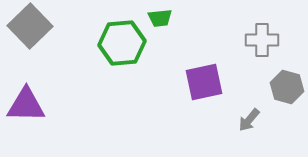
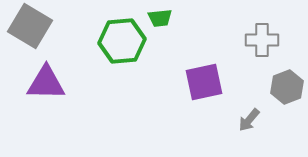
gray square: rotated 15 degrees counterclockwise
green hexagon: moved 2 px up
gray hexagon: rotated 24 degrees clockwise
purple triangle: moved 20 px right, 22 px up
